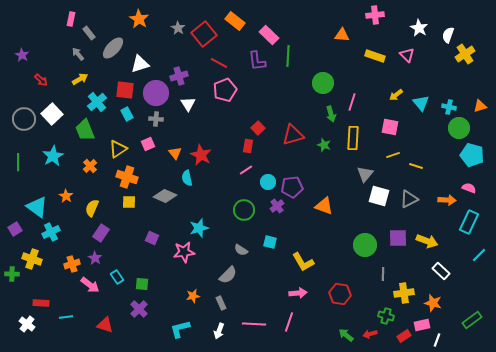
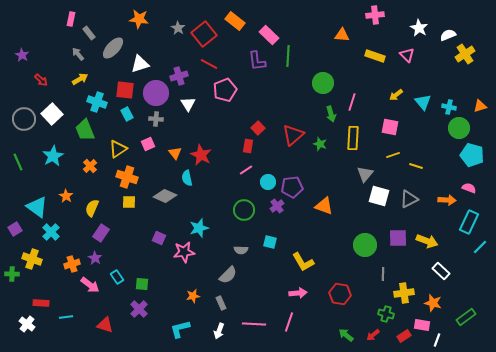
orange star at (139, 19): rotated 24 degrees counterclockwise
white semicircle at (448, 35): rotated 49 degrees clockwise
red line at (219, 63): moved 10 px left, 1 px down
cyan cross at (97, 102): rotated 30 degrees counterclockwise
cyan triangle at (421, 103): moved 2 px right, 1 px up
red triangle at (293, 135): rotated 25 degrees counterclockwise
green star at (324, 145): moved 4 px left, 1 px up
green line at (18, 162): rotated 24 degrees counterclockwise
cyan cross at (51, 232): rotated 18 degrees counterclockwise
purple square at (152, 238): moved 7 px right
gray semicircle at (241, 250): rotated 32 degrees counterclockwise
cyan line at (479, 255): moved 1 px right, 8 px up
green cross at (386, 316): moved 2 px up
green rectangle at (472, 320): moved 6 px left, 3 px up
pink rectangle at (422, 325): rotated 21 degrees clockwise
red arrow at (370, 334): moved 3 px right, 1 px down; rotated 24 degrees counterclockwise
